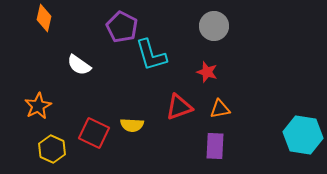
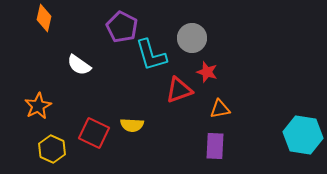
gray circle: moved 22 px left, 12 px down
red triangle: moved 17 px up
